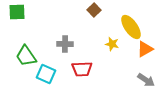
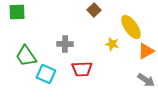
orange triangle: moved 1 px right, 2 px down
